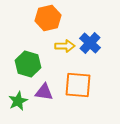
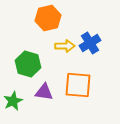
blue cross: rotated 15 degrees clockwise
green star: moved 5 px left
